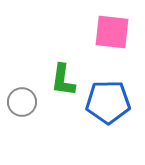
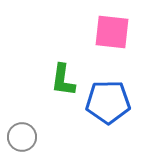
gray circle: moved 35 px down
